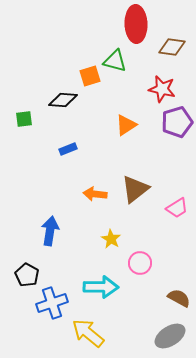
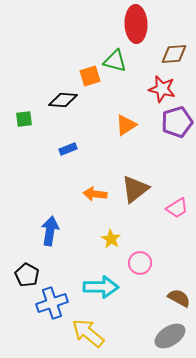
brown diamond: moved 2 px right, 7 px down; rotated 12 degrees counterclockwise
